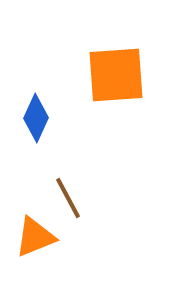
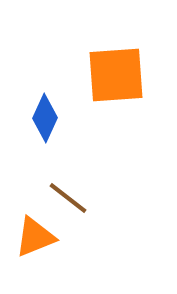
blue diamond: moved 9 px right
brown line: rotated 24 degrees counterclockwise
